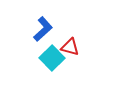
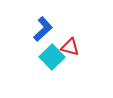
cyan square: moved 1 px up
